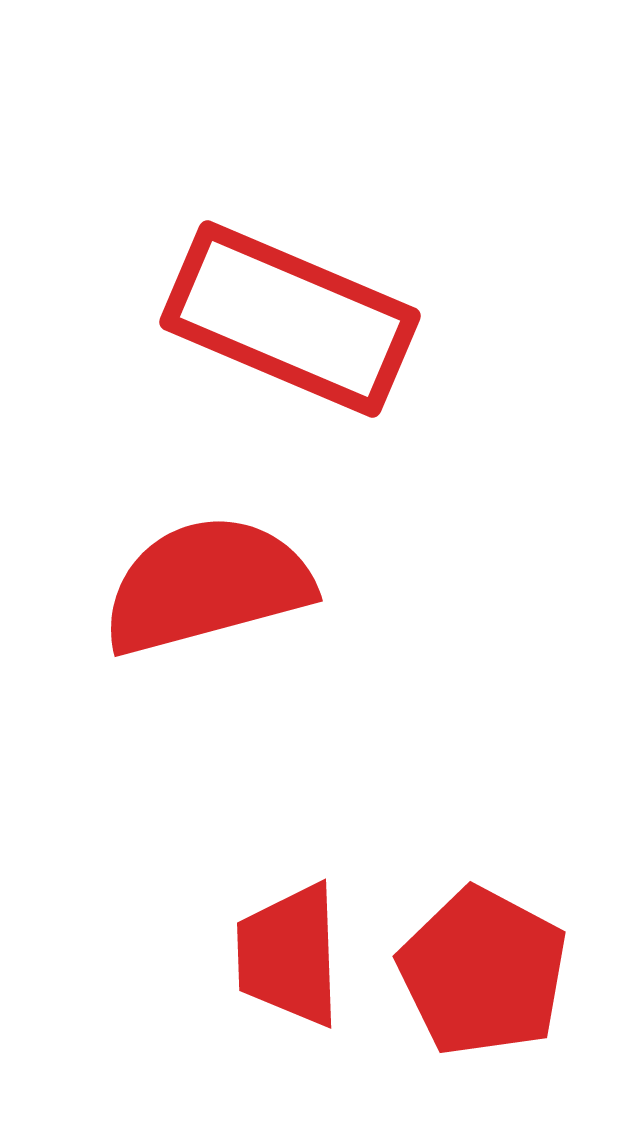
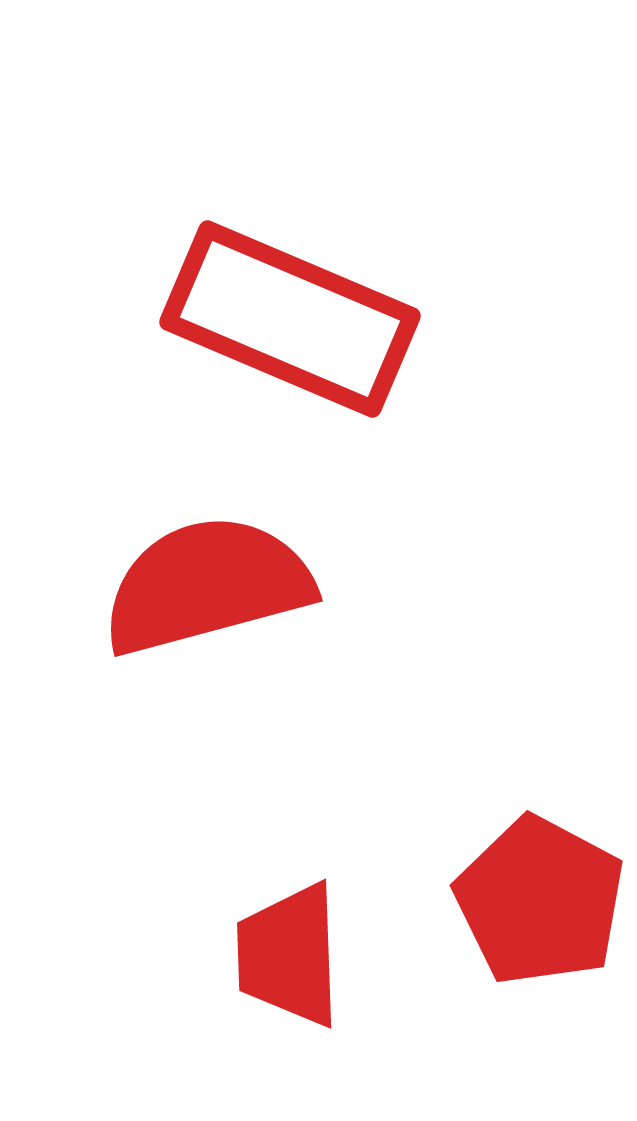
red pentagon: moved 57 px right, 71 px up
